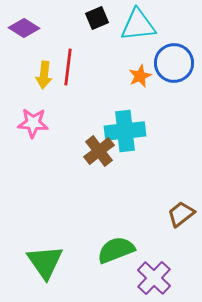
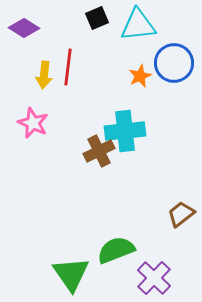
pink star: rotated 20 degrees clockwise
brown cross: rotated 12 degrees clockwise
green triangle: moved 26 px right, 12 px down
